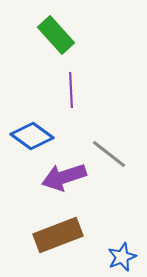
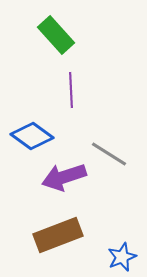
gray line: rotated 6 degrees counterclockwise
